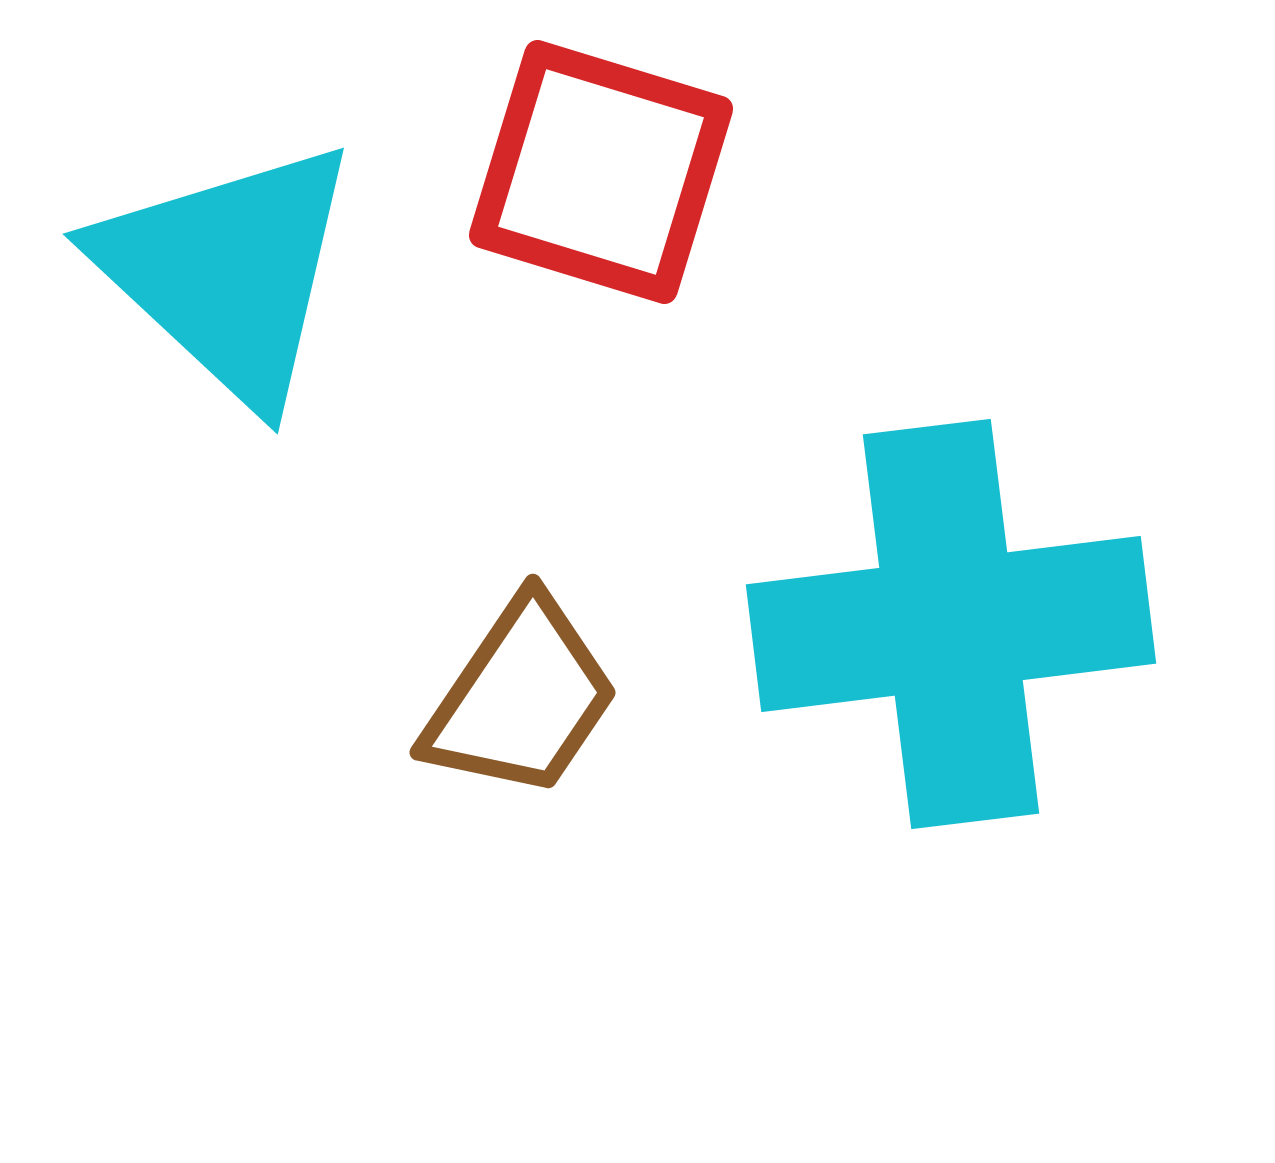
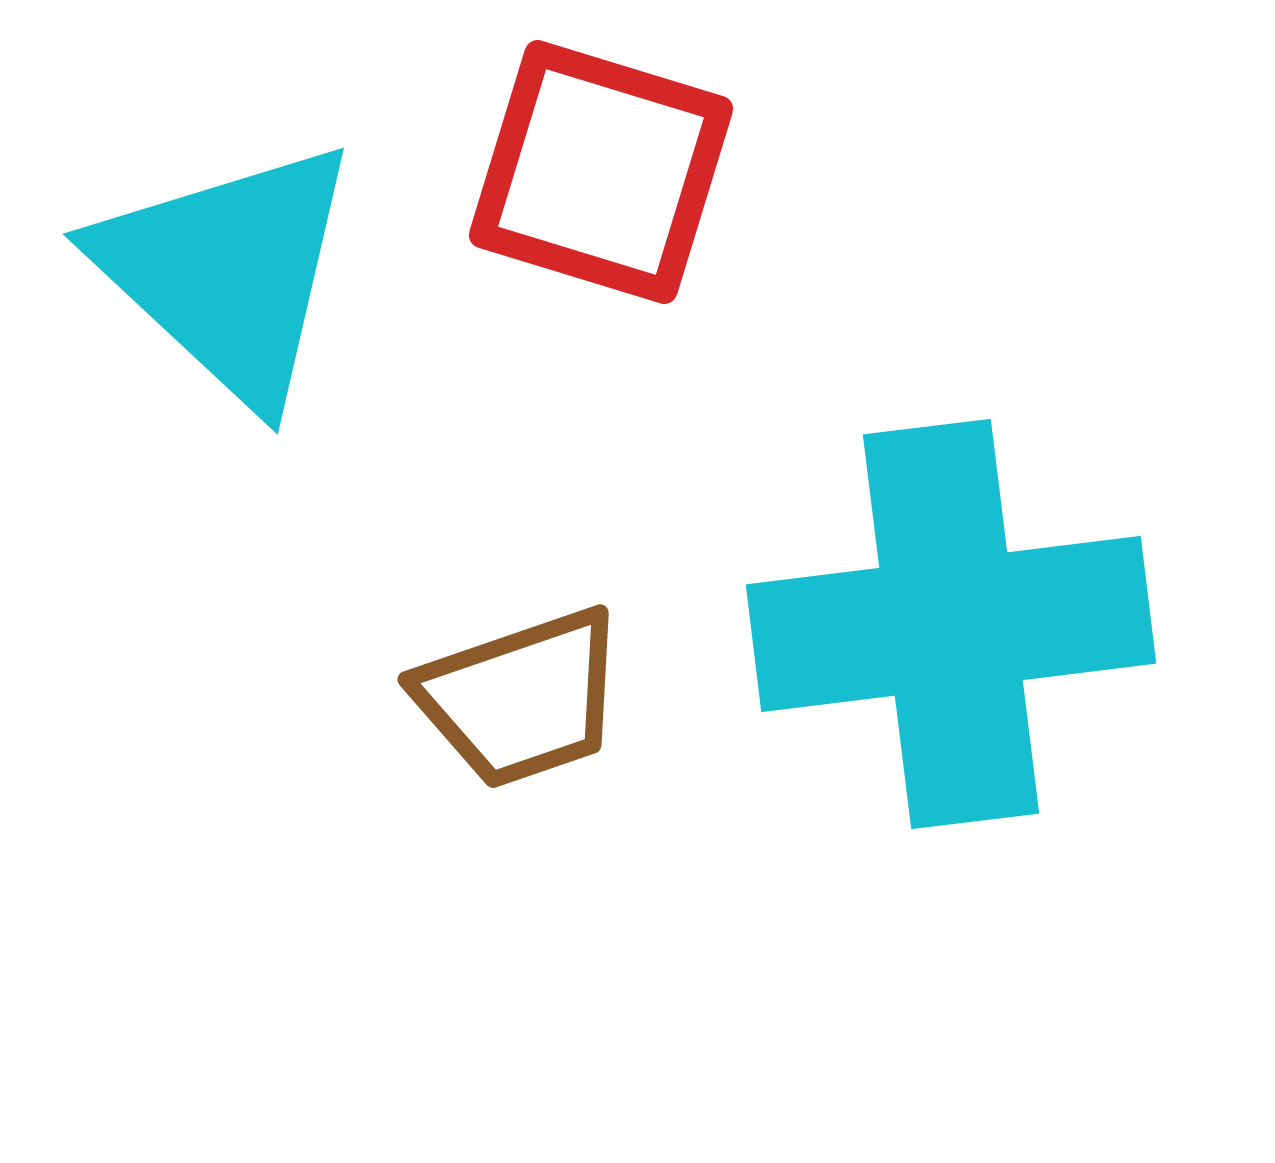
brown trapezoid: rotated 37 degrees clockwise
